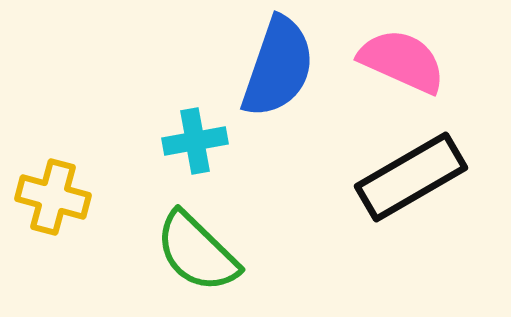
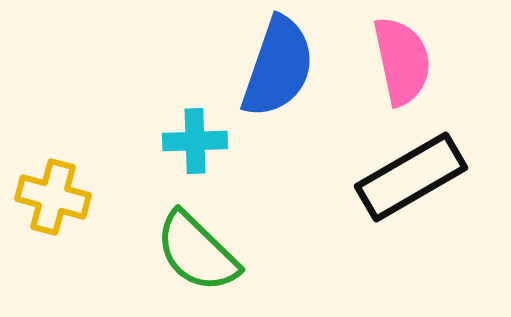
pink semicircle: rotated 54 degrees clockwise
cyan cross: rotated 8 degrees clockwise
